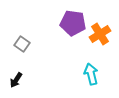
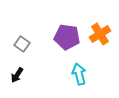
purple pentagon: moved 6 px left, 14 px down
cyan arrow: moved 12 px left
black arrow: moved 1 px right, 5 px up
